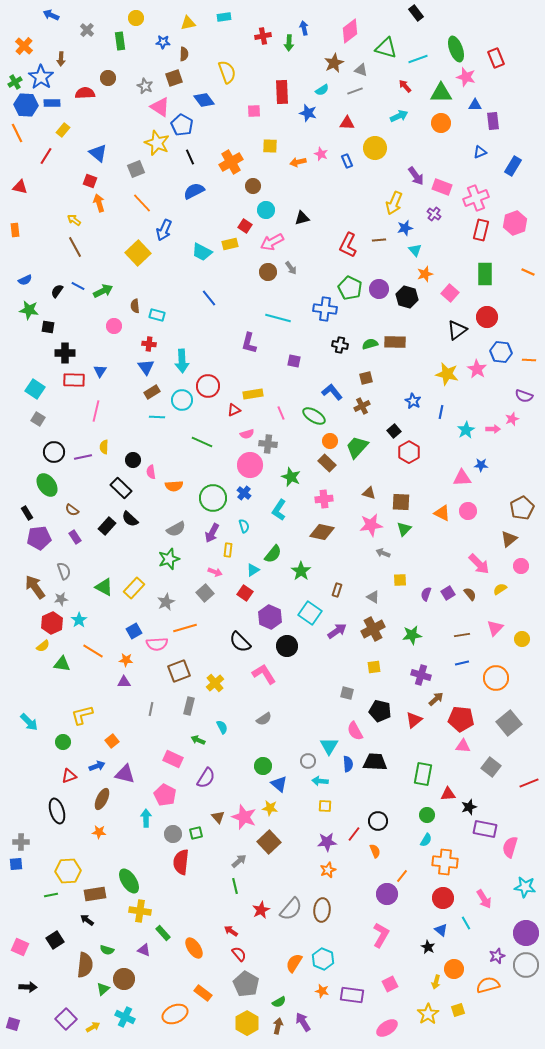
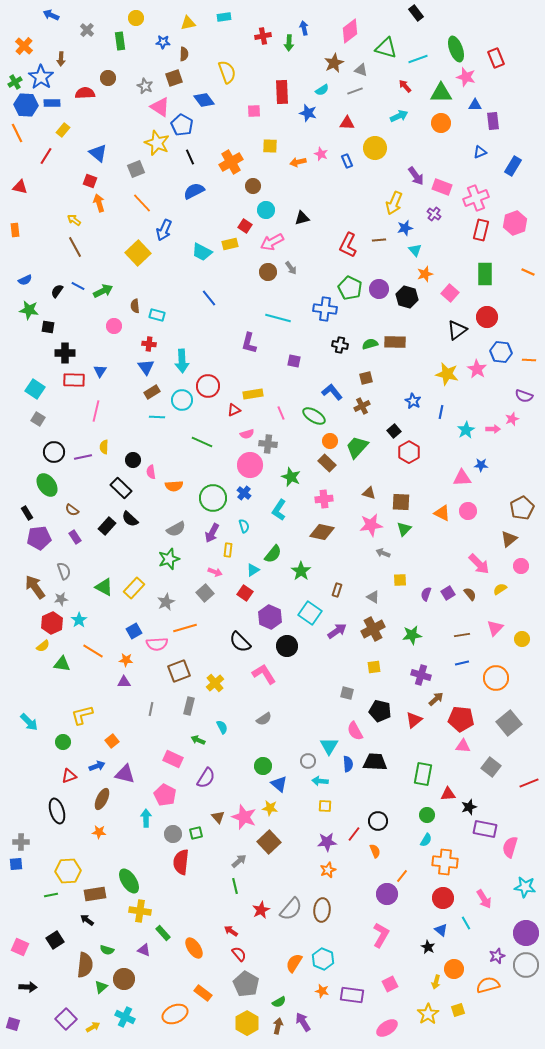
green triangle at (103, 989): moved 2 px left, 2 px up
